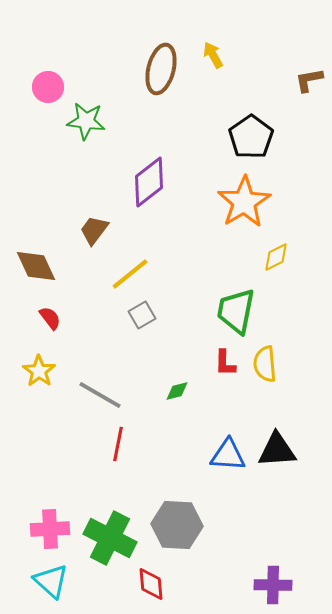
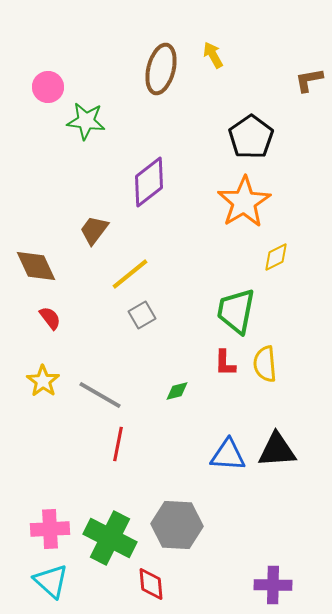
yellow star: moved 4 px right, 10 px down
